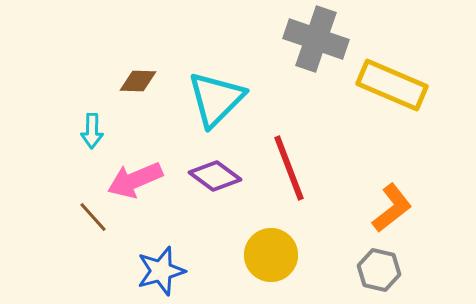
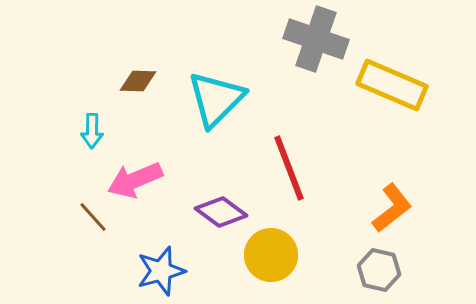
purple diamond: moved 6 px right, 36 px down
